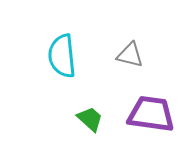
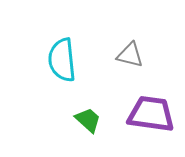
cyan semicircle: moved 4 px down
green trapezoid: moved 2 px left, 1 px down
